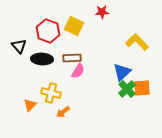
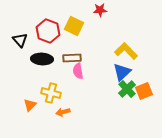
red star: moved 2 px left, 2 px up
yellow L-shape: moved 11 px left, 9 px down
black triangle: moved 1 px right, 6 px up
pink semicircle: rotated 140 degrees clockwise
orange square: moved 2 px right, 3 px down; rotated 18 degrees counterclockwise
orange arrow: rotated 24 degrees clockwise
